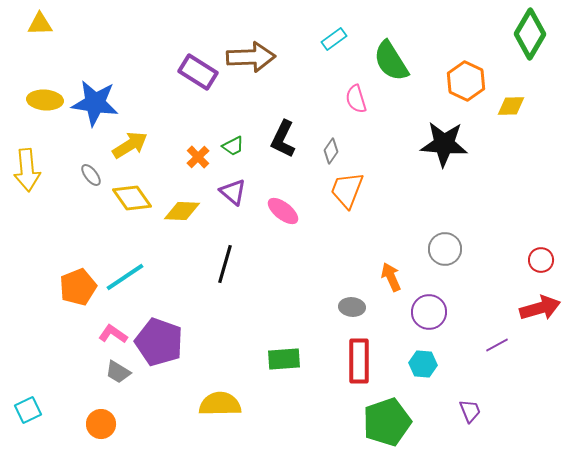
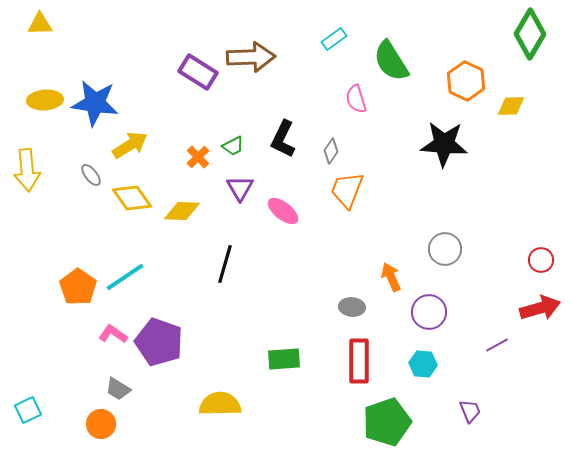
yellow ellipse at (45, 100): rotated 8 degrees counterclockwise
purple triangle at (233, 192): moved 7 px right, 4 px up; rotated 20 degrees clockwise
orange pentagon at (78, 287): rotated 15 degrees counterclockwise
gray trapezoid at (118, 372): moved 17 px down
